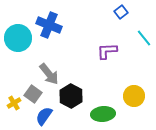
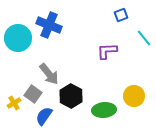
blue square: moved 3 px down; rotated 16 degrees clockwise
green ellipse: moved 1 px right, 4 px up
